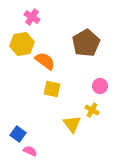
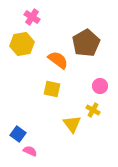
orange semicircle: moved 13 px right, 1 px up
yellow cross: moved 1 px right
